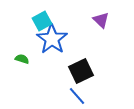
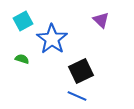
cyan square: moved 19 px left
blue line: rotated 24 degrees counterclockwise
